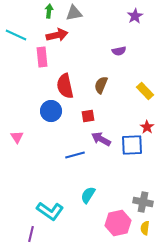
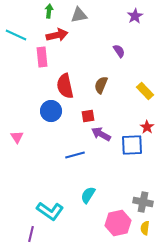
gray triangle: moved 5 px right, 2 px down
purple semicircle: rotated 112 degrees counterclockwise
purple arrow: moved 5 px up
